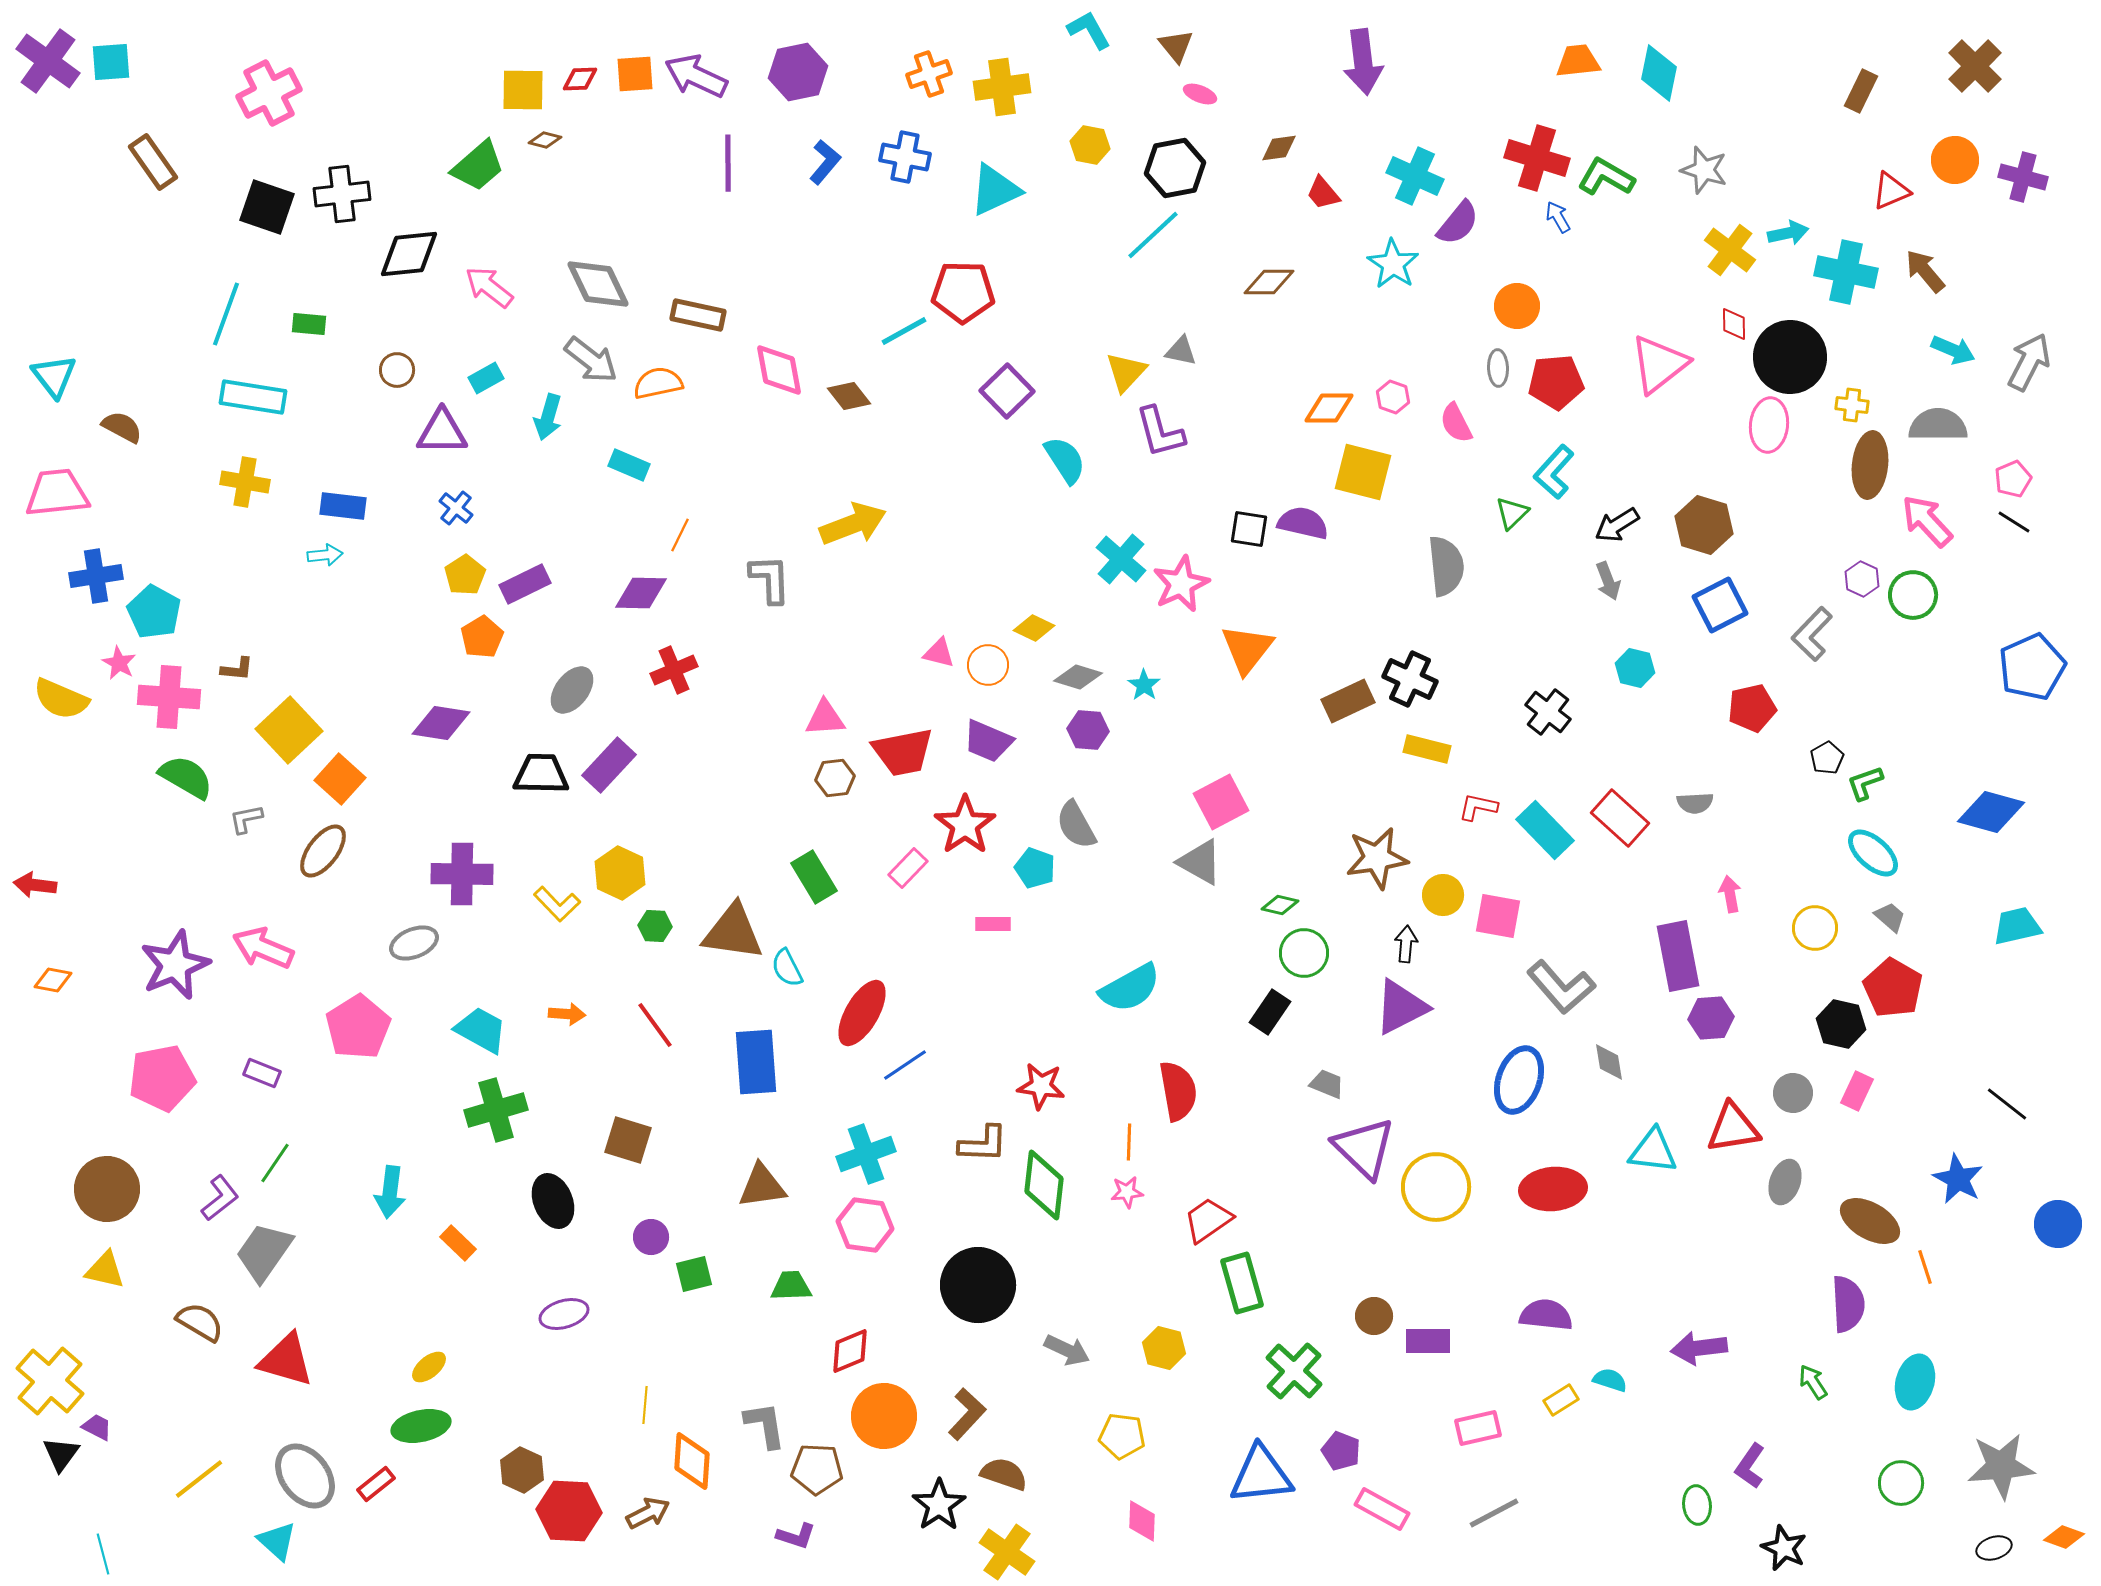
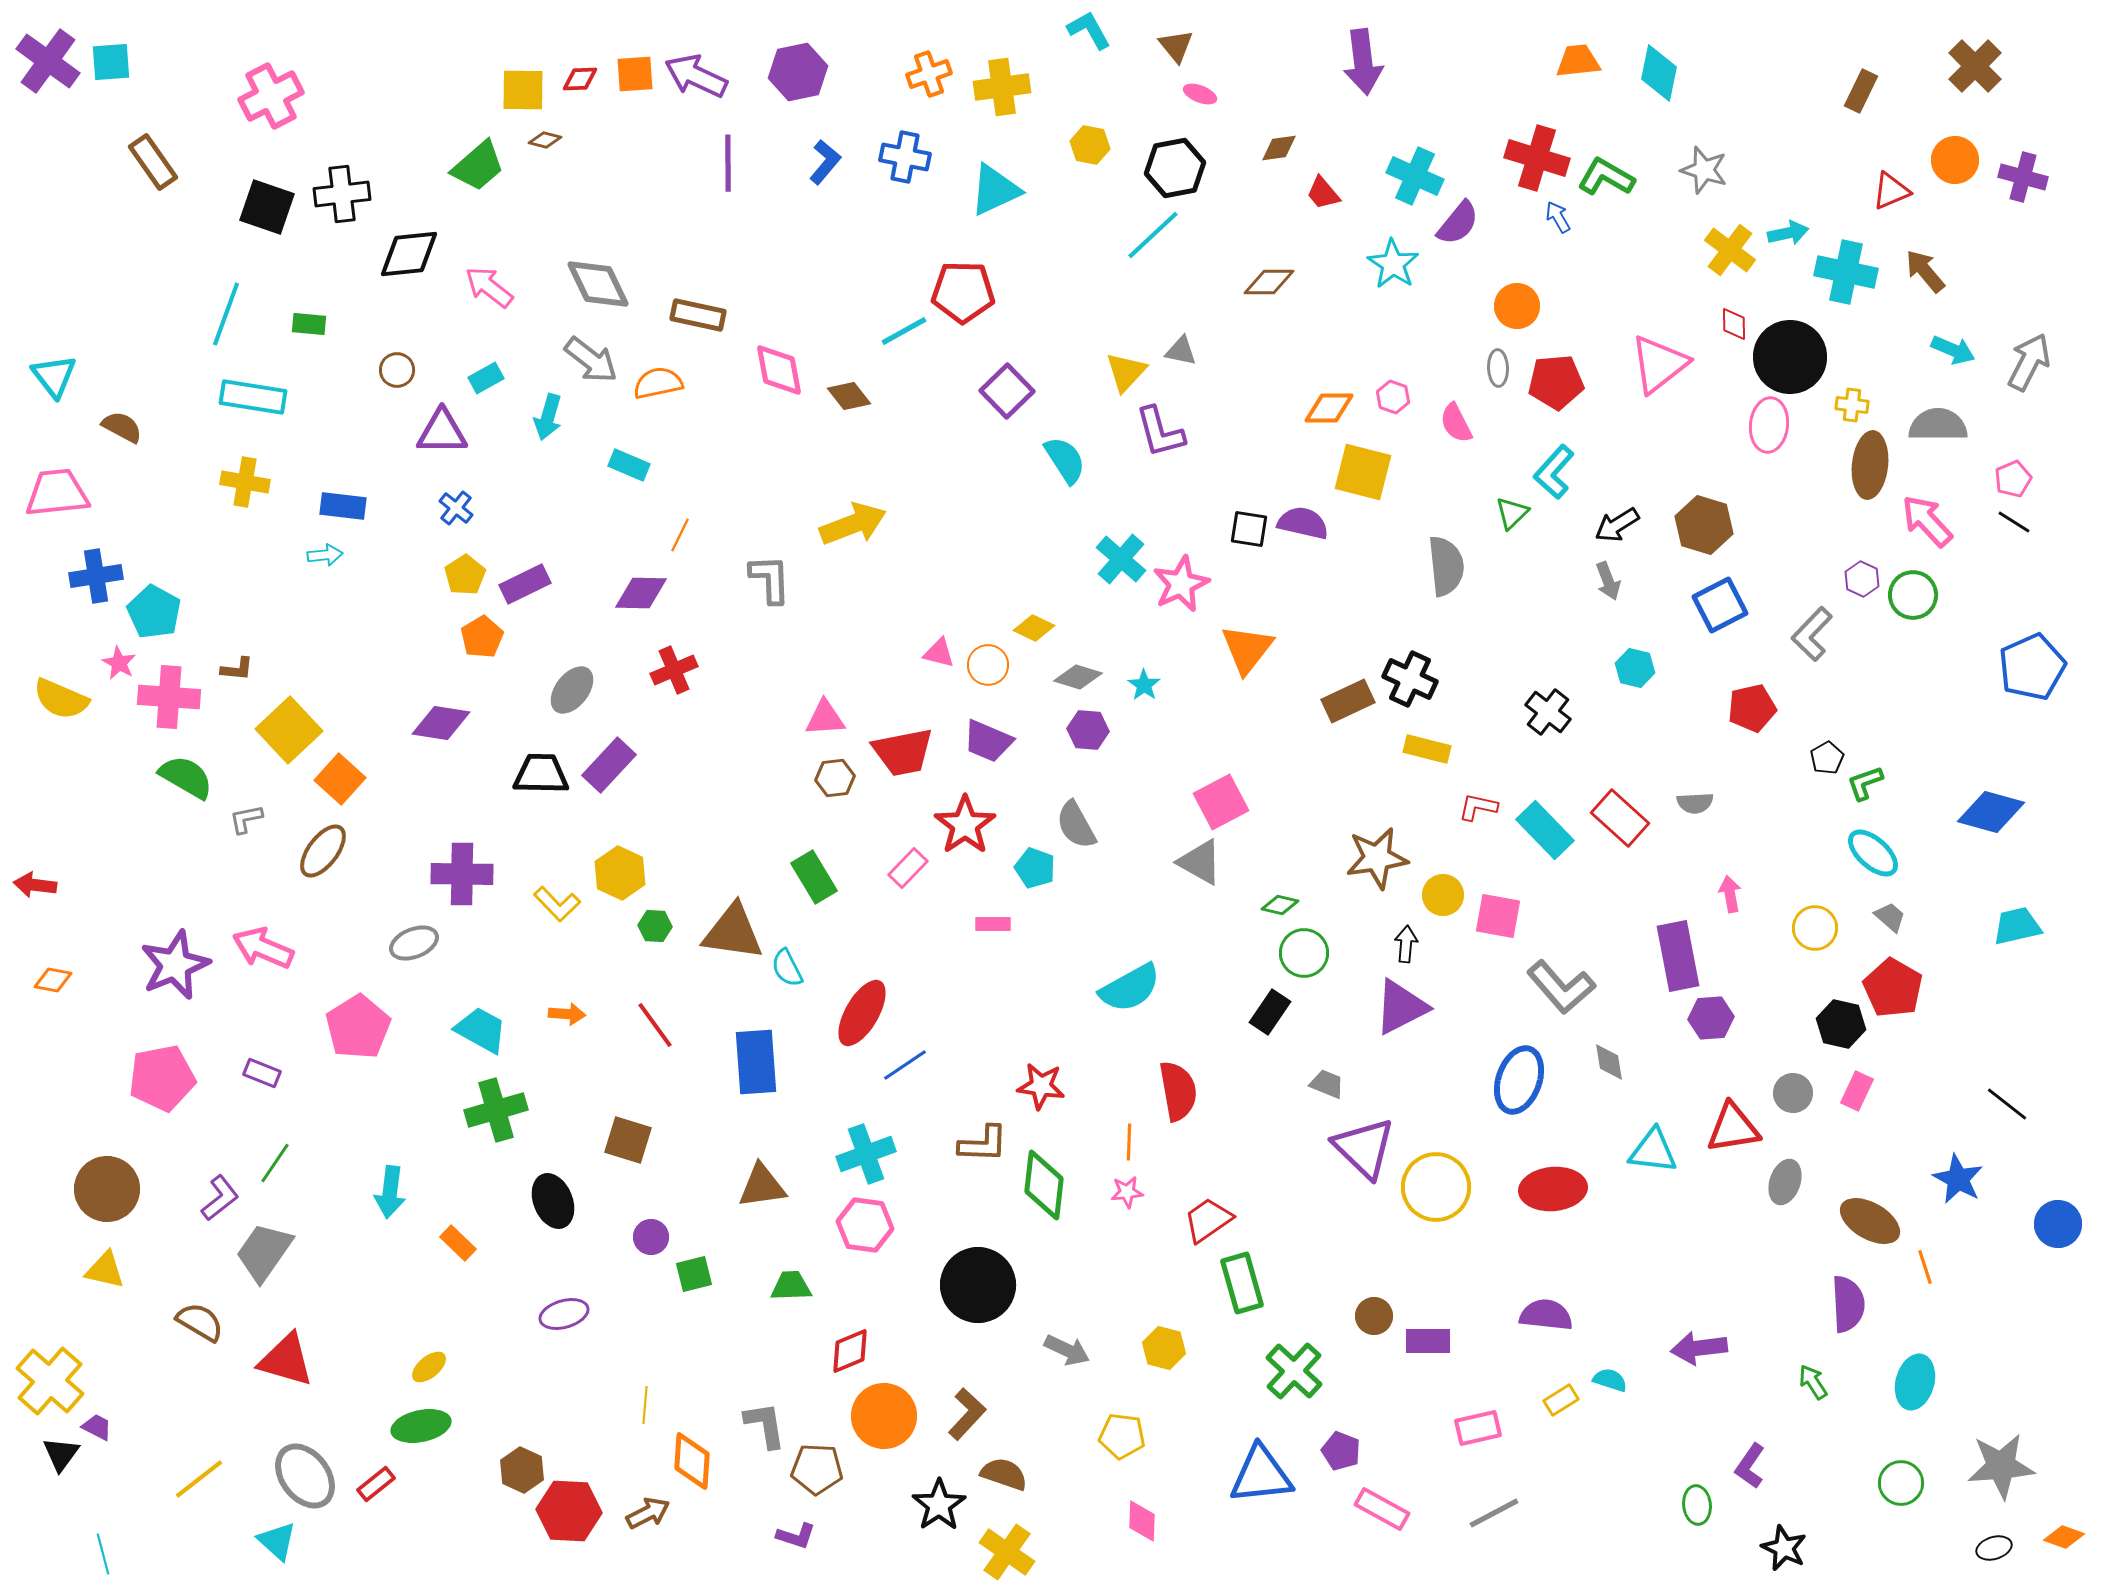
pink cross at (269, 93): moved 2 px right, 3 px down
